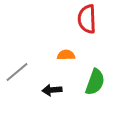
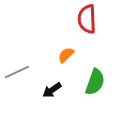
orange semicircle: rotated 42 degrees counterclockwise
gray line: rotated 15 degrees clockwise
black arrow: rotated 30 degrees counterclockwise
